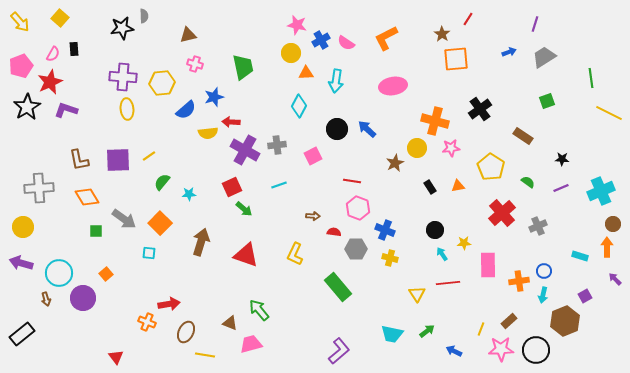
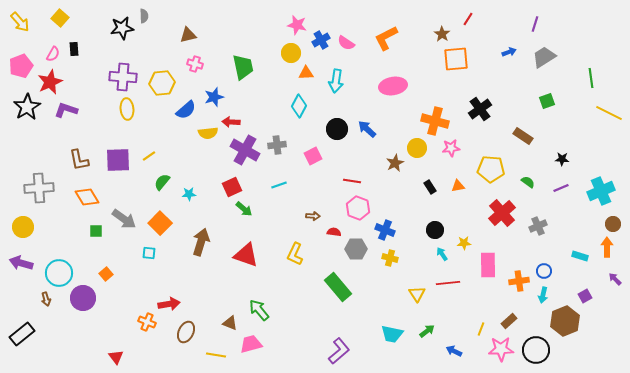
yellow pentagon at (491, 167): moved 2 px down; rotated 28 degrees counterclockwise
yellow line at (205, 355): moved 11 px right
